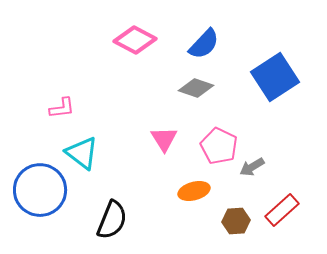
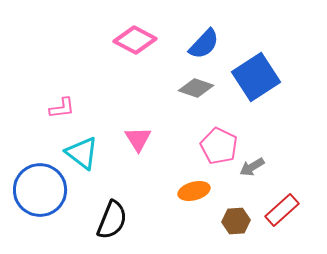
blue square: moved 19 px left
pink triangle: moved 26 px left
